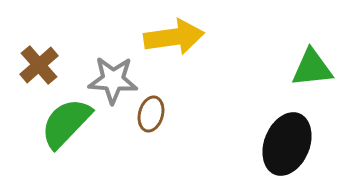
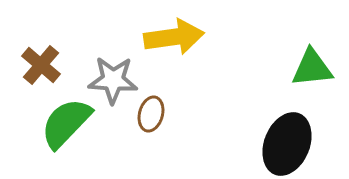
brown cross: moved 2 px right; rotated 9 degrees counterclockwise
